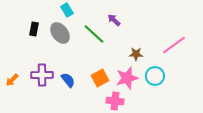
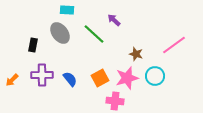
cyan rectangle: rotated 56 degrees counterclockwise
black rectangle: moved 1 px left, 16 px down
brown star: rotated 16 degrees clockwise
blue semicircle: moved 2 px right, 1 px up
